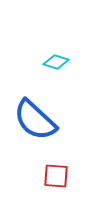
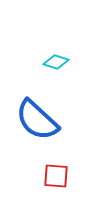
blue semicircle: moved 2 px right
